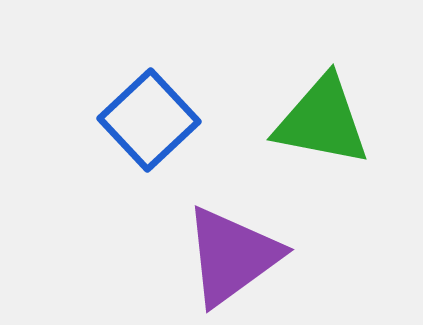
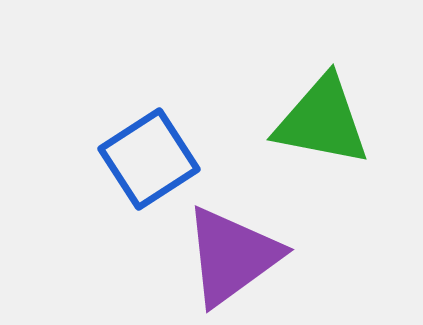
blue square: moved 39 px down; rotated 10 degrees clockwise
